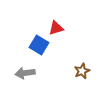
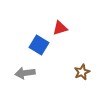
red triangle: moved 4 px right
brown star: moved 1 px down
